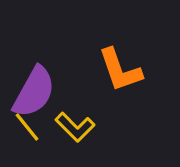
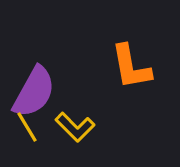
orange L-shape: moved 11 px right, 3 px up; rotated 9 degrees clockwise
yellow line: rotated 8 degrees clockwise
